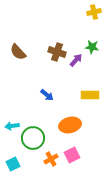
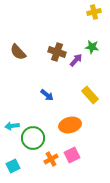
yellow rectangle: rotated 48 degrees clockwise
cyan square: moved 2 px down
